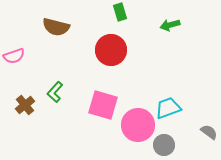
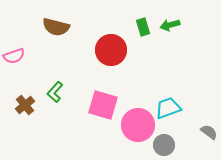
green rectangle: moved 23 px right, 15 px down
